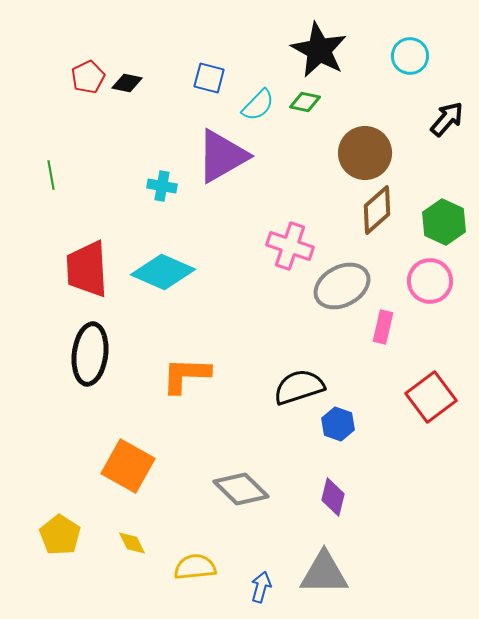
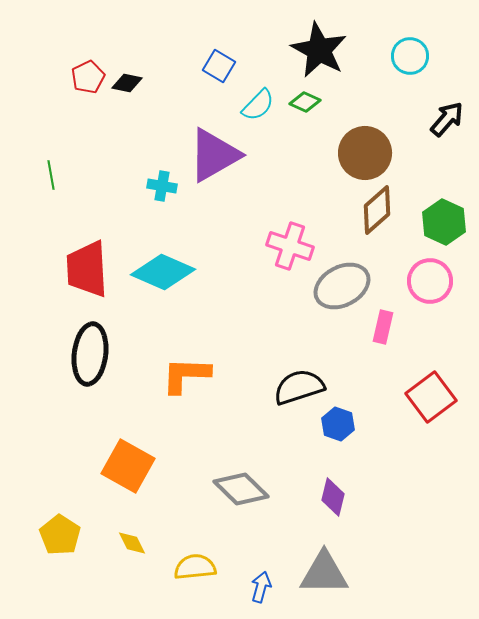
blue square: moved 10 px right, 12 px up; rotated 16 degrees clockwise
green diamond: rotated 12 degrees clockwise
purple triangle: moved 8 px left, 1 px up
